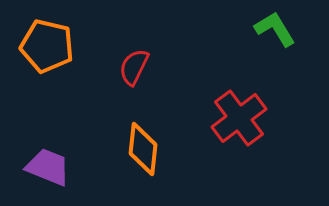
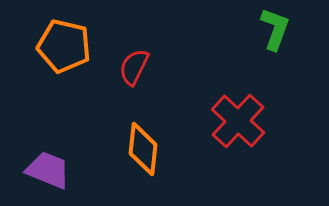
green L-shape: rotated 51 degrees clockwise
orange pentagon: moved 17 px right
red cross: moved 1 px left, 3 px down; rotated 10 degrees counterclockwise
purple trapezoid: moved 3 px down
